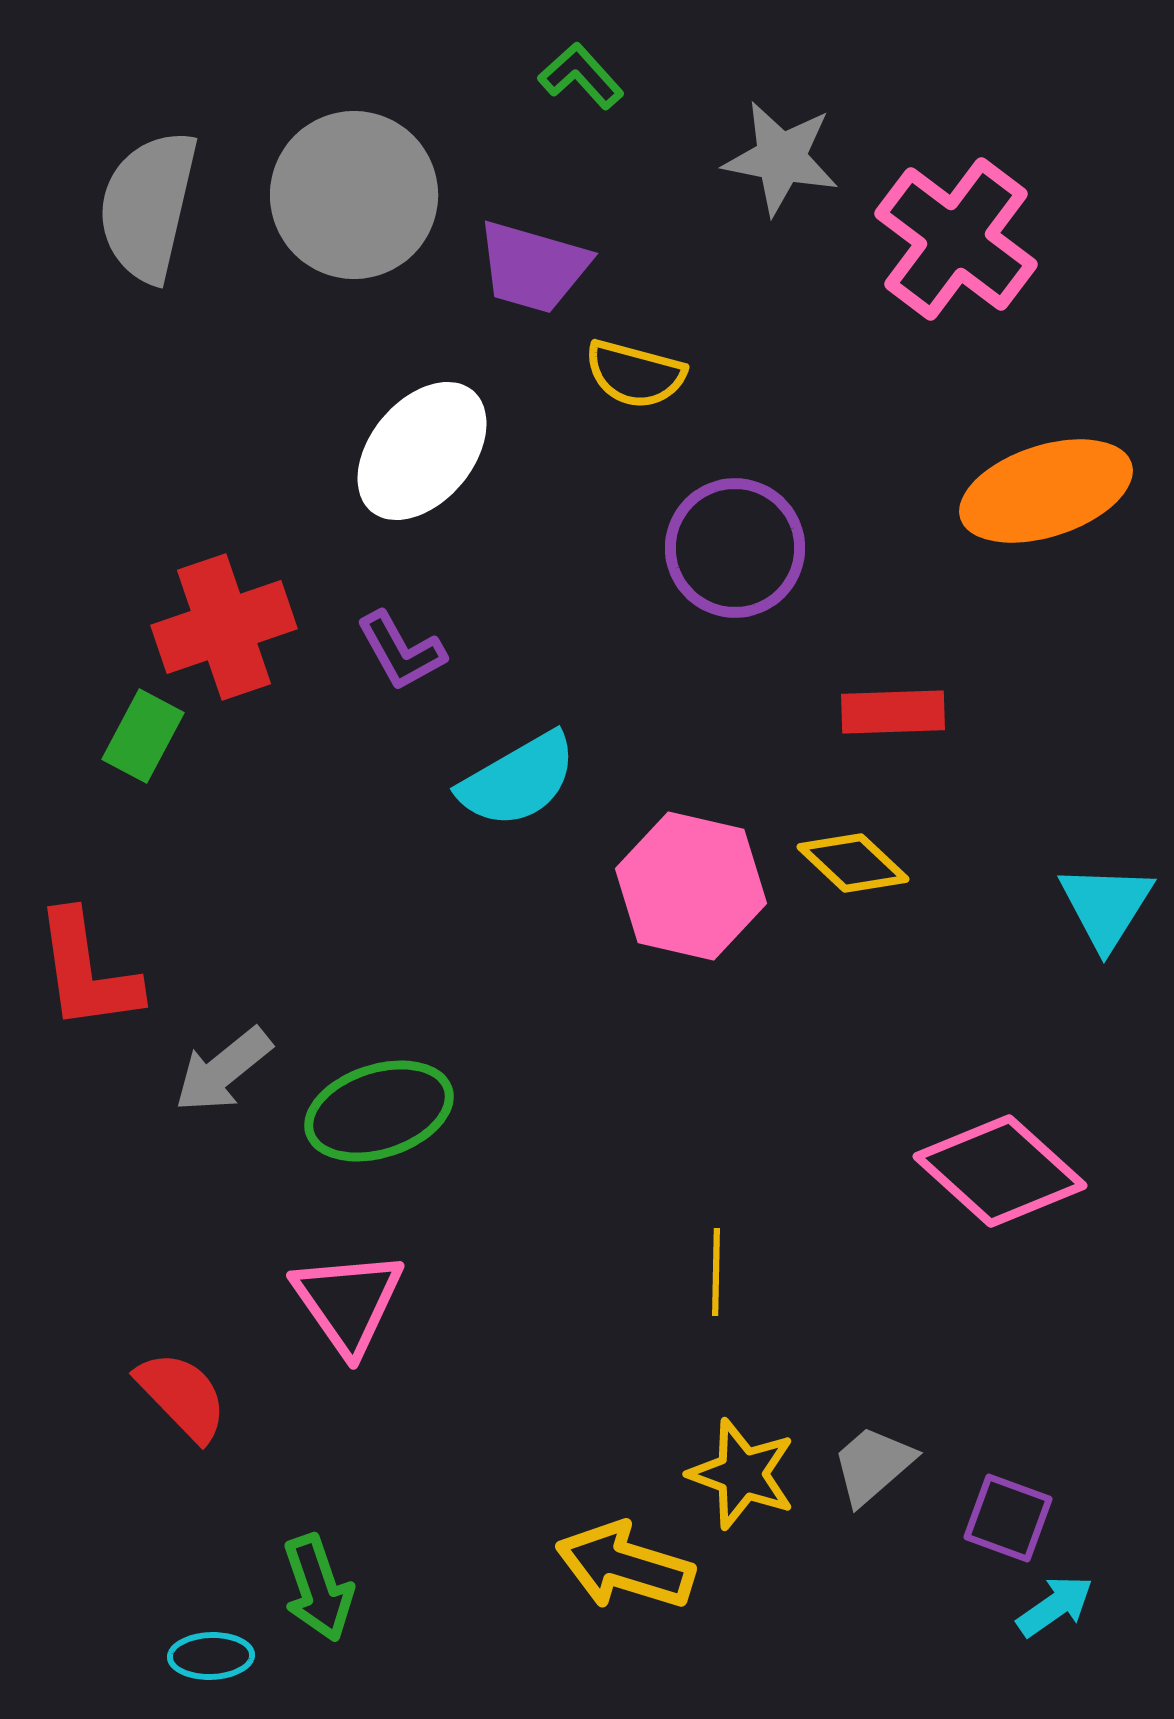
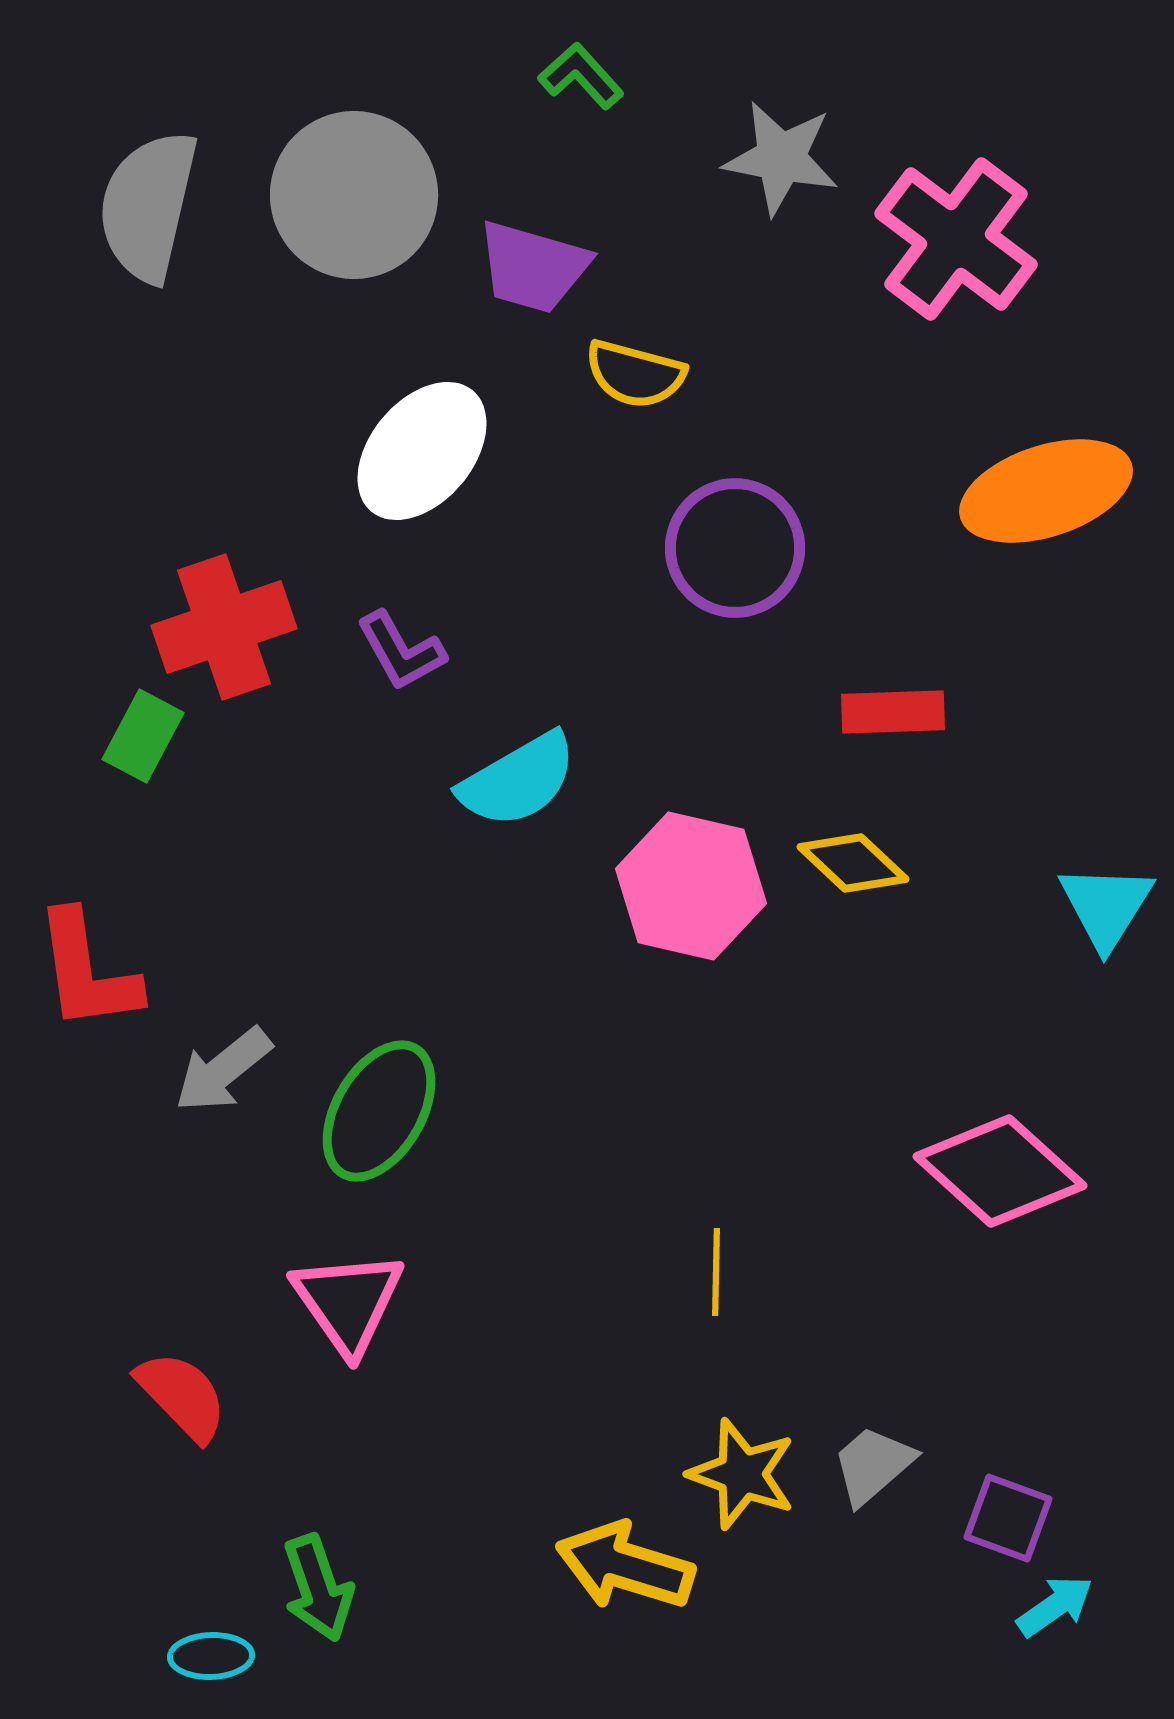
green ellipse: rotated 42 degrees counterclockwise
